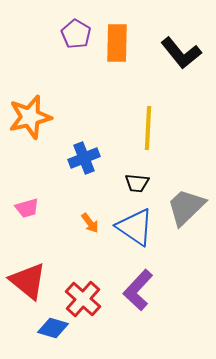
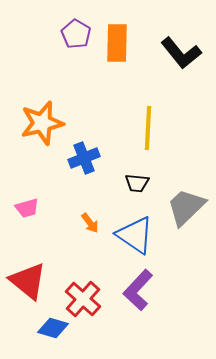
orange star: moved 12 px right, 6 px down
blue triangle: moved 8 px down
